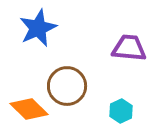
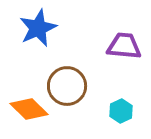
purple trapezoid: moved 5 px left, 2 px up
